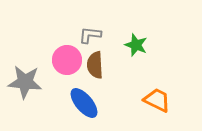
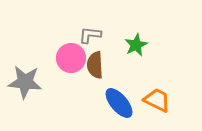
green star: rotated 25 degrees clockwise
pink circle: moved 4 px right, 2 px up
blue ellipse: moved 35 px right
